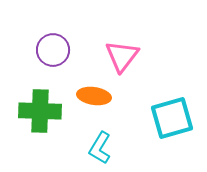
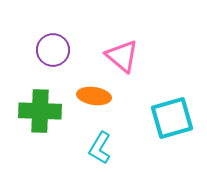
pink triangle: rotated 27 degrees counterclockwise
